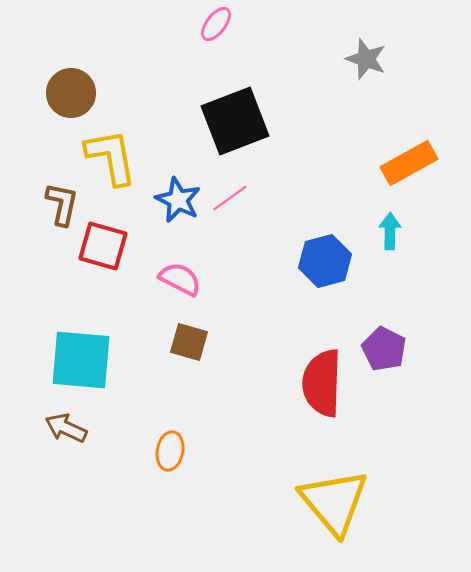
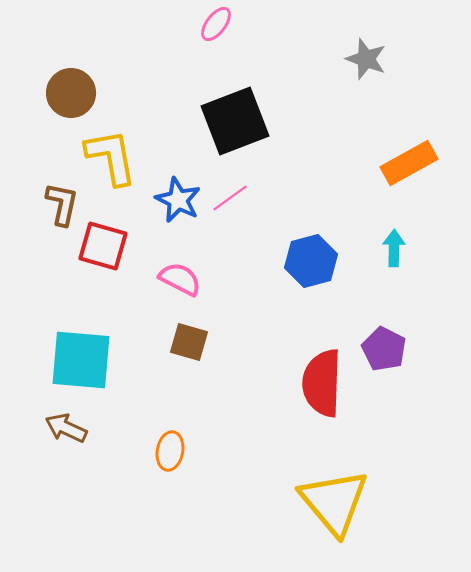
cyan arrow: moved 4 px right, 17 px down
blue hexagon: moved 14 px left
